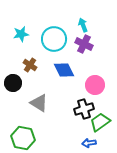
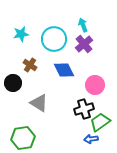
purple cross: rotated 24 degrees clockwise
green hexagon: rotated 20 degrees counterclockwise
blue arrow: moved 2 px right, 4 px up
